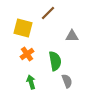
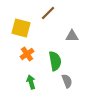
yellow square: moved 2 px left
